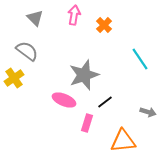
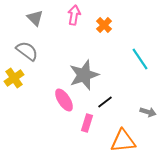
pink ellipse: rotated 35 degrees clockwise
